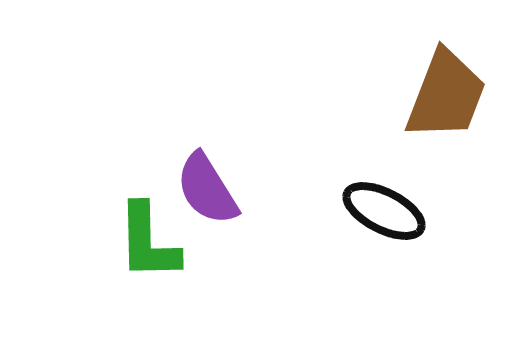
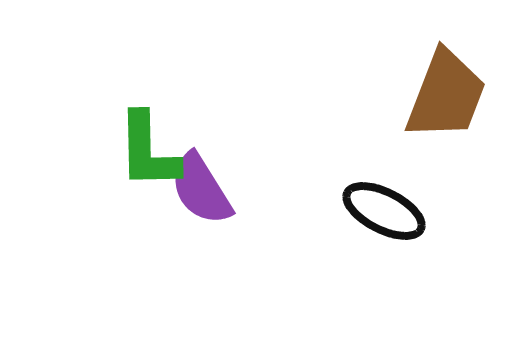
purple semicircle: moved 6 px left
green L-shape: moved 91 px up
